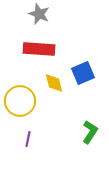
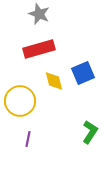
red rectangle: rotated 20 degrees counterclockwise
yellow diamond: moved 2 px up
